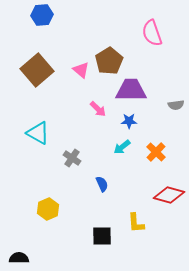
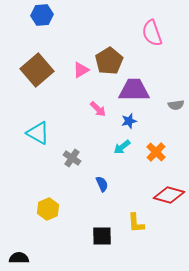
pink triangle: rotated 48 degrees clockwise
purple trapezoid: moved 3 px right
blue star: rotated 14 degrees counterclockwise
